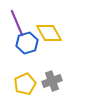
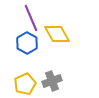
purple line: moved 14 px right, 5 px up
yellow diamond: moved 8 px right, 1 px down
blue hexagon: rotated 15 degrees counterclockwise
